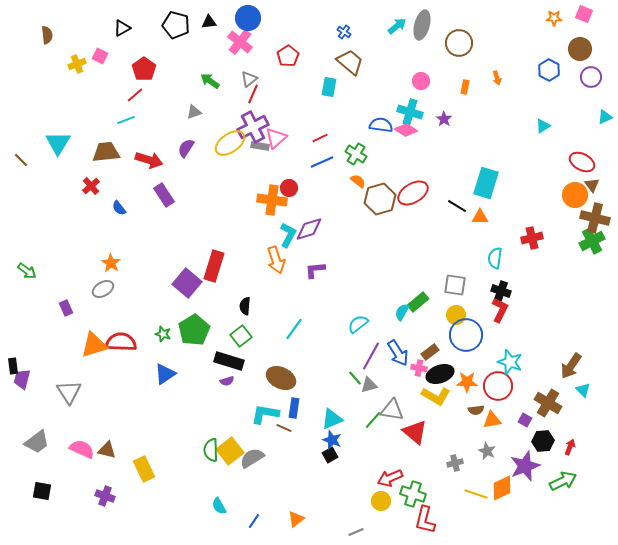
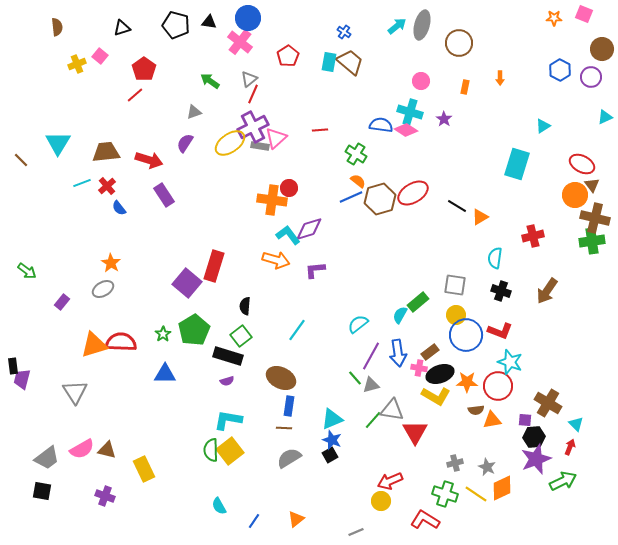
black triangle at (209, 22): rotated 14 degrees clockwise
black triangle at (122, 28): rotated 12 degrees clockwise
brown semicircle at (47, 35): moved 10 px right, 8 px up
brown circle at (580, 49): moved 22 px right
pink square at (100, 56): rotated 14 degrees clockwise
blue hexagon at (549, 70): moved 11 px right
orange arrow at (497, 78): moved 3 px right; rotated 16 degrees clockwise
cyan rectangle at (329, 87): moved 25 px up
cyan line at (126, 120): moved 44 px left, 63 px down
red line at (320, 138): moved 8 px up; rotated 21 degrees clockwise
purple semicircle at (186, 148): moved 1 px left, 5 px up
blue line at (322, 162): moved 29 px right, 35 px down
red ellipse at (582, 162): moved 2 px down
cyan rectangle at (486, 183): moved 31 px right, 19 px up
red cross at (91, 186): moved 16 px right
orange triangle at (480, 217): rotated 30 degrees counterclockwise
cyan L-shape at (288, 235): rotated 65 degrees counterclockwise
red cross at (532, 238): moved 1 px right, 2 px up
green cross at (592, 241): rotated 20 degrees clockwise
orange arrow at (276, 260): rotated 56 degrees counterclockwise
purple rectangle at (66, 308): moved 4 px left, 6 px up; rotated 63 degrees clockwise
red L-shape at (500, 310): moved 21 px down; rotated 85 degrees clockwise
cyan semicircle at (402, 312): moved 2 px left, 3 px down
cyan line at (294, 329): moved 3 px right, 1 px down
green star at (163, 334): rotated 21 degrees clockwise
blue arrow at (398, 353): rotated 24 degrees clockwise
black rectangle at (229, 361): moved 1 px left, 5 px up
brown arrow at (571, 366): moved 24 px left, 75 px up
blue triangle at (165, 374): rotated 35 degrees clockwise
gray triangle at (369, 385): moved 2 px right
cyan triangle at (583, 390): moved 7 px left, 34 px down
gray triangle at (69, 392): moved 6 px right
blue rectangle at (294, 408): moved 5 px left, 2 px up
cyan L-shape at (265, 414): moved 37 px left, 6 px down
purple square at (525, 420): rotated 24 degrees counterclockwise
brown line at (284, 428): rotated 21 degrees counterclockwise
red triangle at (415, 432): rotated 20 degrees clockwise
black hexagon at (543, 441): moved 9 px left, 4 px up
gray trapezoid at (37, 442): moved 10 px right, 16 px down
pink semicircle at (82, 449): rotated 125 degrees clockwise
gray star at (487, 451): moved 16 px down
gray semicircle at (252, 458): moved 37 px right
purple star at (525, 466): moved 11 px right, 7 px up
red arrow at (390, 478): moved 3 px down
green cross at (413, 494): moved 32 px right
yellow line at (476, 494): rotated 15 degrees clockwise
red L-shape at (425, 520): rotated 108 degrees clockwise
